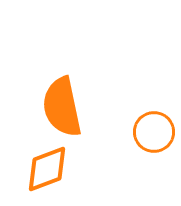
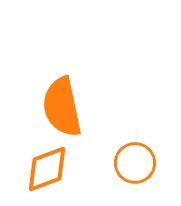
orange circle: moved 19 px left, 31 px down
